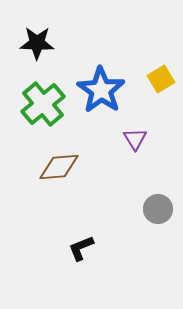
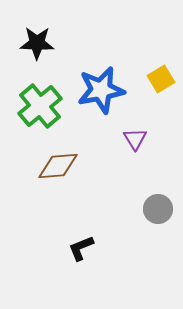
blue star: rotated 27 degrees clockwise
green cross: moved 3 px left, 2 px down
brown diamond: moved 1 px left, 1 px up
